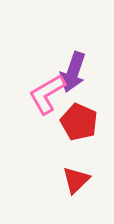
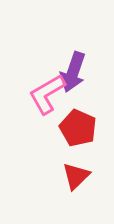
red pentagon: moved 1 px left, 6 px down
red triangle: moved 4 px up
